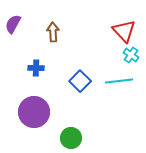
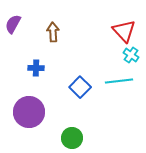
blue square: moved 6 px down
purple circle: moved 5 px left
green circle: moved 1 px right
